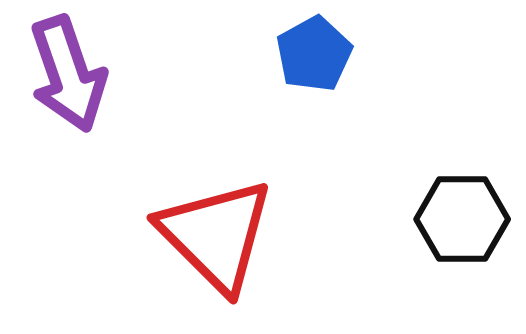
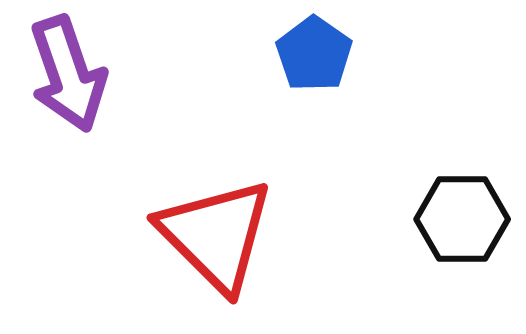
blue pentagon: rotated 8 degrees counterclockwise
